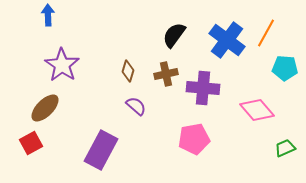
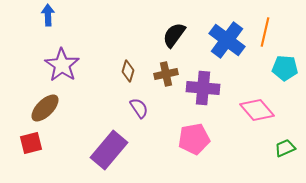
orange line: moved 1 px left, 1 px up; rotated 16 degrees counterclockwise
purple semicircle: moved 3 px right, 2 px down; rotated 15 degrees clockwise
red square: rotated 15 degrees clockwise
purple rectangle: moved 8 px right; rotated 12 degrees clockwise
